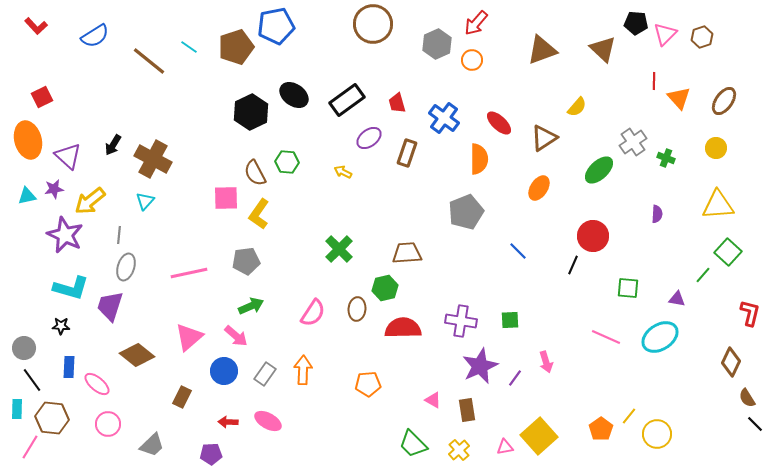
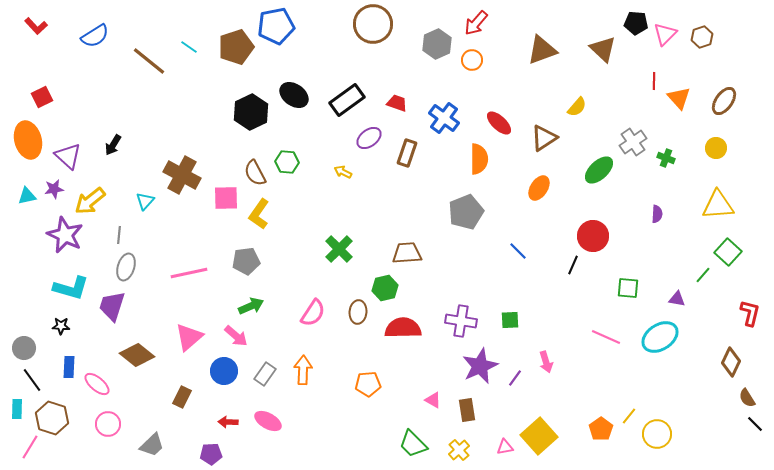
red trapezoid at (397, 103): rotated 125 degrees clockwise
brown cross at (153, 159): moved 29 px right, 16 px down
purple trapezoid at (110, 306): moved 2 px right
brown ellipse at (357, 309): moved 1 px right, 3 px down
brown hexagon at (52, 418): rotated 12 degrees clockwise
